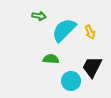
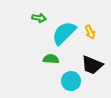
green arrow: moved 2 px down
cyan semicircle: moved 3 px down
black trapezoid: moved 2 px up; rotated 95 degrees counterclockwise
